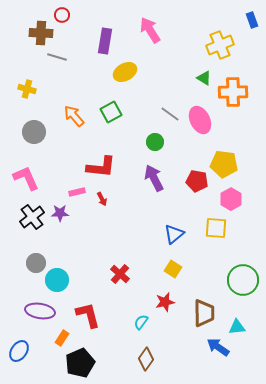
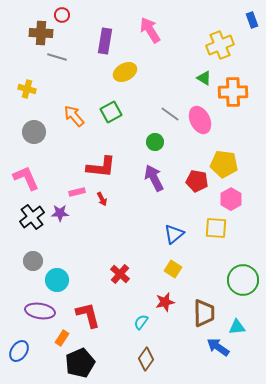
gray circle at (36, 263): moved 3 px left, 2 px up
